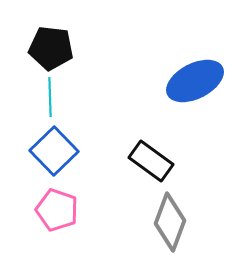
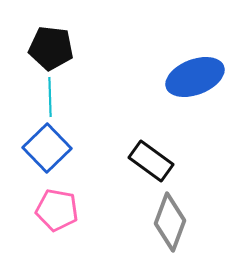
blue ellipse: moved 4 px up; rotated 6 degrees clockwise
blue square: moved 7 px left, 3 px up
pink pentagon: rotated 9 degrees counterclockwise
